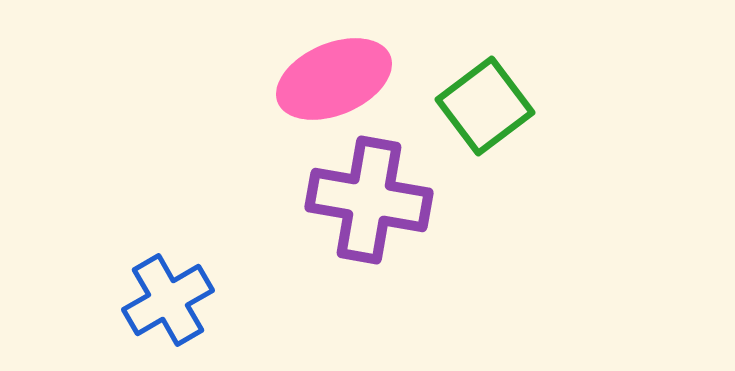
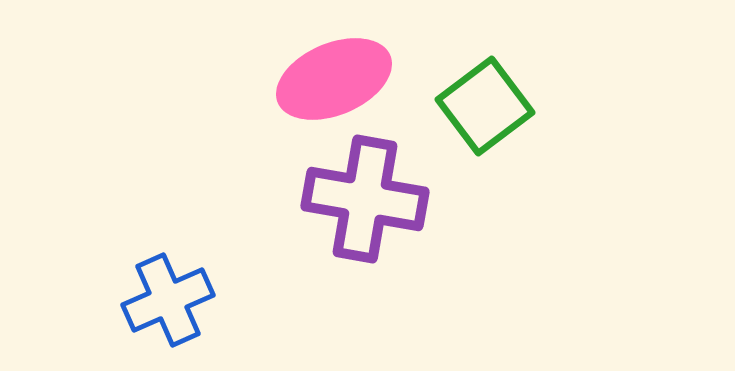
purple cross: moved 4 px left, 1 px up
blue cross: rotated 6 degrees clockwise
